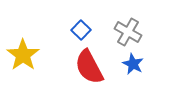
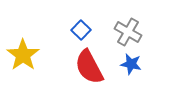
blue star: moved 2 px left; rotated 15 degrees counterclockwise
